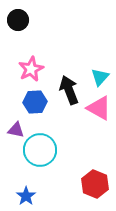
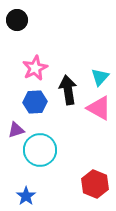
black circle: moved 1 px left
pink star: moved 4 px right, 1 px up
black arrow: moved 1 px left; rotated 12 degrees clockwise
purple triangle: rotated 30 degrees counterclockwise
